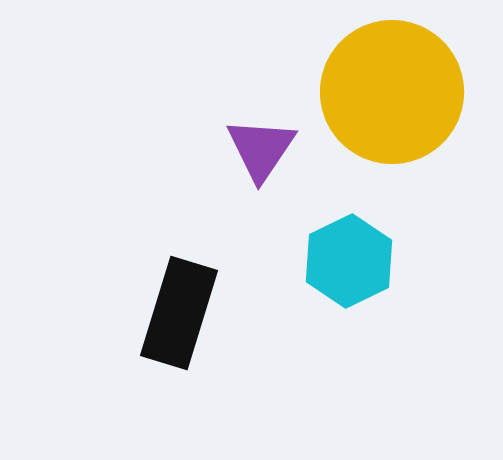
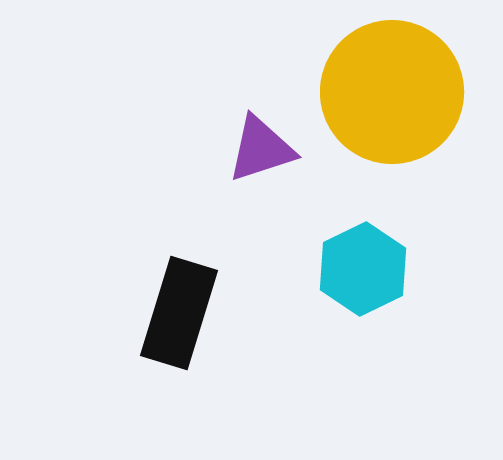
purple triangle: rotated 38 degrees clockwise
cyan hexagon: moved 14 px right, 8 px down
